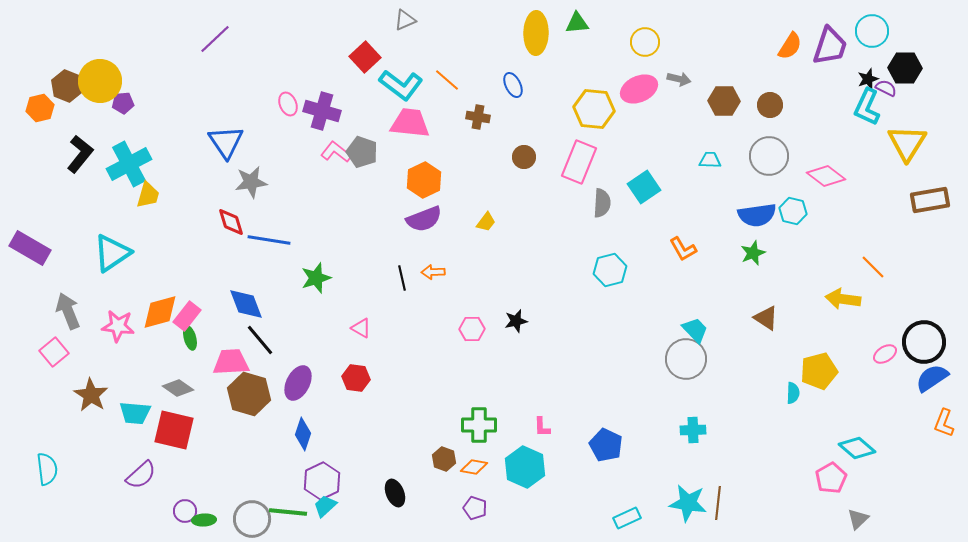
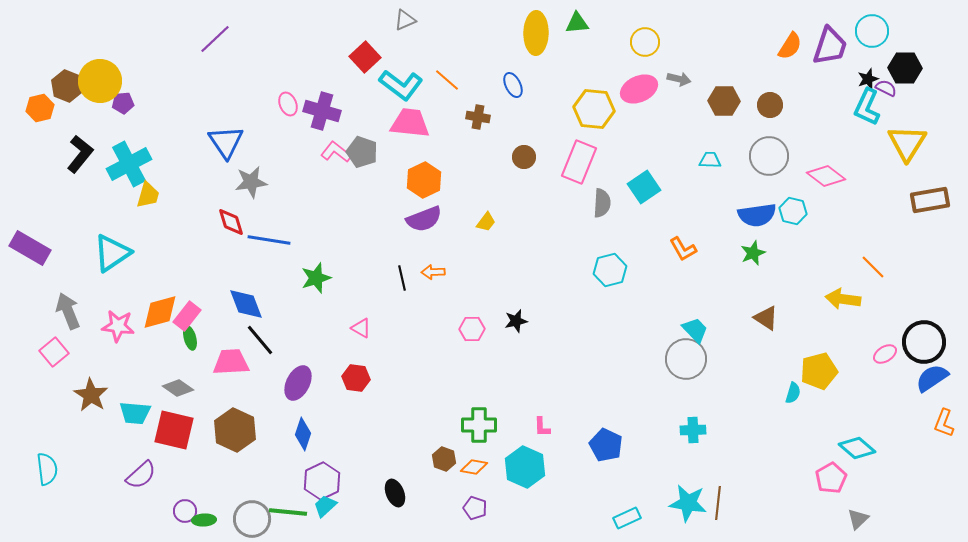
cyan semicircle at (793, 393): rotated 15 degrees clockwise
brown hexagon at (249, 394): moved 14 px left, 36 px down; rotated 9 degrees clockwise
